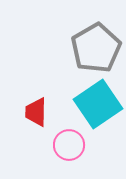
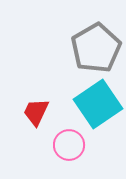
red trapezoid: rotated 24 degrees clockwise
